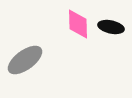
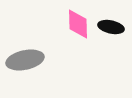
gray ellipse: rotated 24 degrees clockwise
